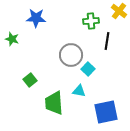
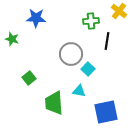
gray circle: moved 1 px up
green square: moved 1 px left, 2 px up
